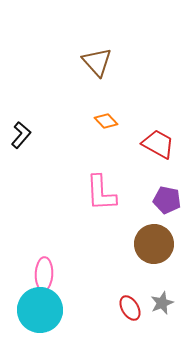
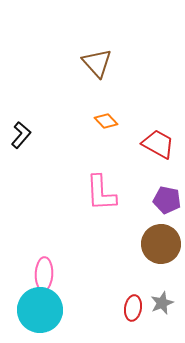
brown triangle: moved 1 px down
brown circle: moved 7 px right
red ellipse: moved 3 px right; rotated 40 degrees clockwise
